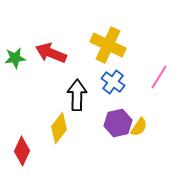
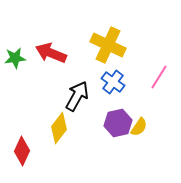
black arrow: moved 1 px down; rotated 28 degrees clockwise
